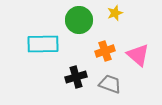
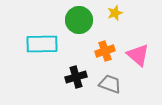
cyan rectangle: moved 1 px left
